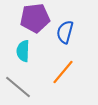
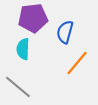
purple pentagon: moved 2 px left
cyan semicircle: moved 2 px up
orange line: moved 14 px right, 9 px up
